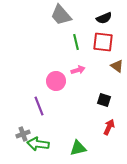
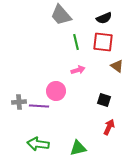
pink circle: moved 10 px down
purple line: rotated 66 degrees counterclockwise
gray cross: moved 4 px left, 32 px up; rotated 16 degrees clockwise
